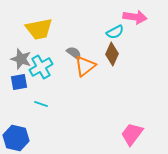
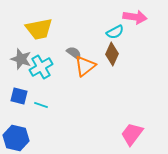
blue square: moved 14 px down; rotated 24 degrees clockwise
cyan line: moved 1 px down
